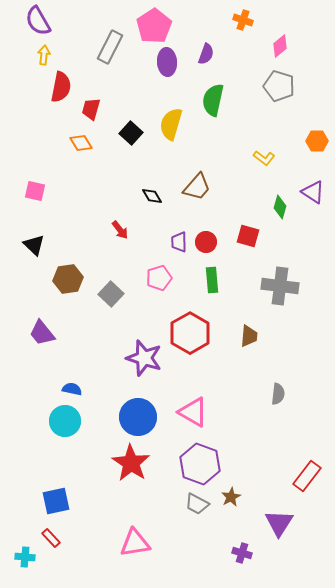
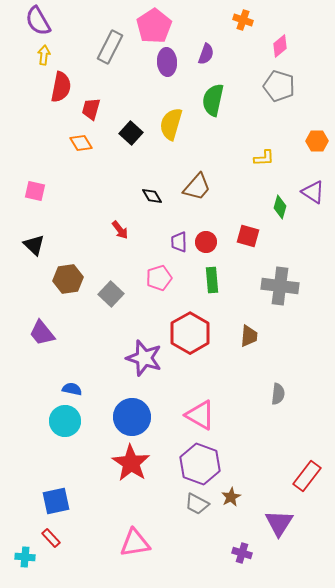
yellow L-shape at (264, 158): rotated 40 degrees counterclockwise
pink triangle at (193, 412): moved 7 px right, 3 px down
blue circle at (138, 417): moved 6 px left
